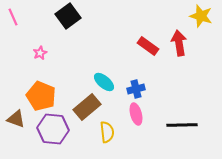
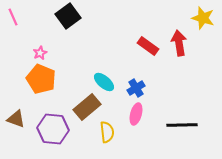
yellow star: moved 2 px right, 2 px down
blue cross: moved 1 px up; rotated 18 degrees counterclockwise
orange pentagon: moved 17 px up
pink ellipse: rotated 30 degrees clockwise
